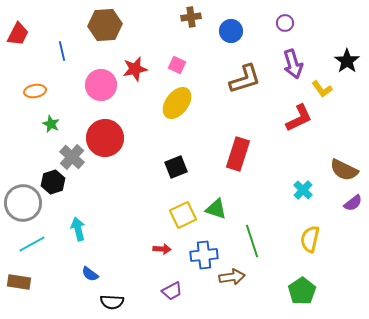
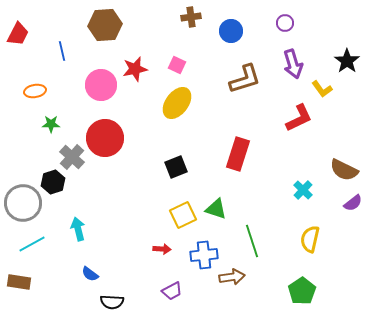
green star: rotated 24 degrees counterclockwise
